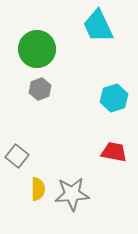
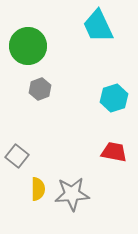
green circle: moved 9 px left, 3 px up
